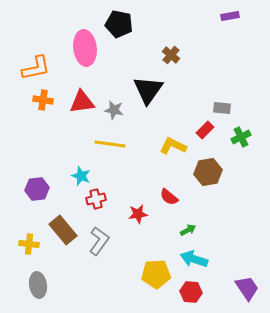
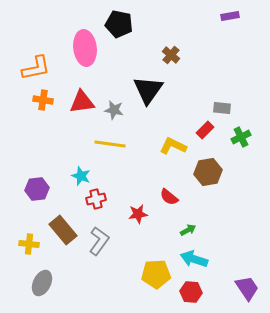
gray ellipse: moved 4 px right, 2 px up; rotated 35 degrees clockwise
